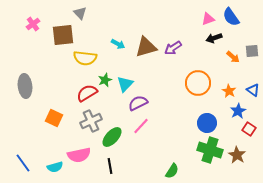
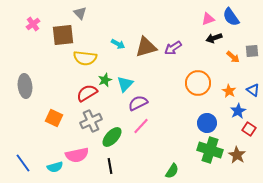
pink semicircle: moved 2 px left
